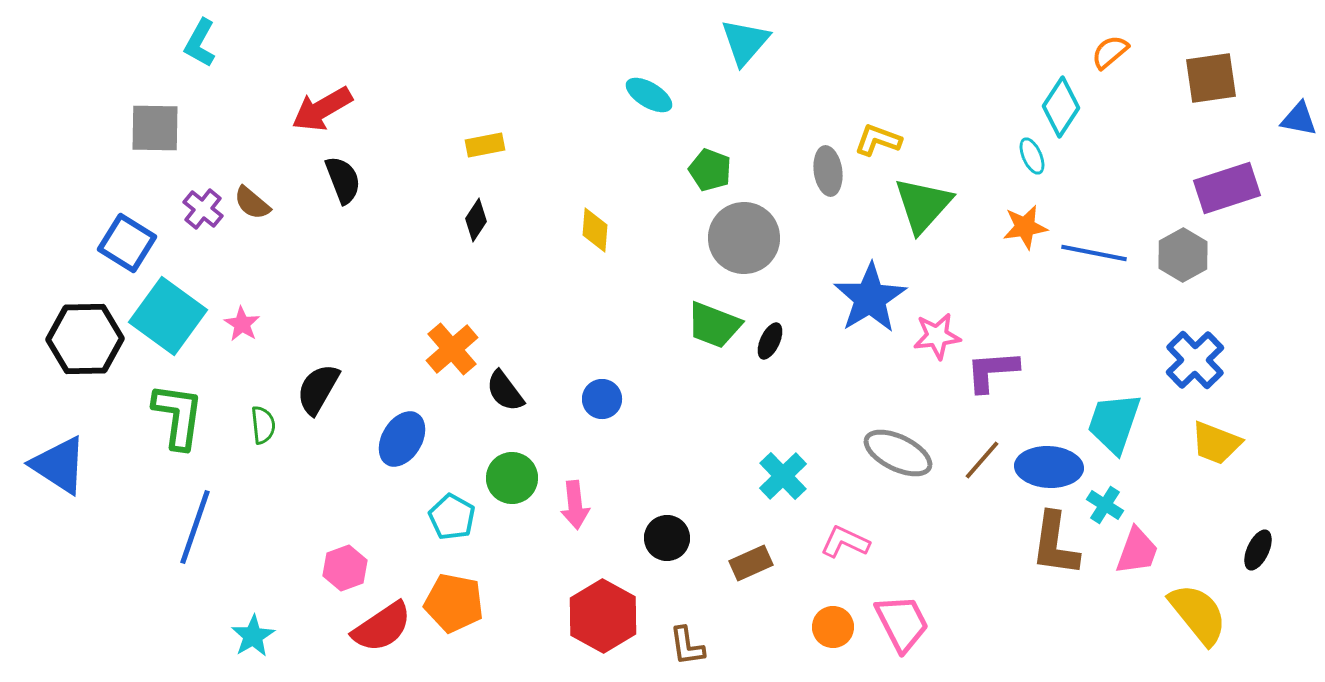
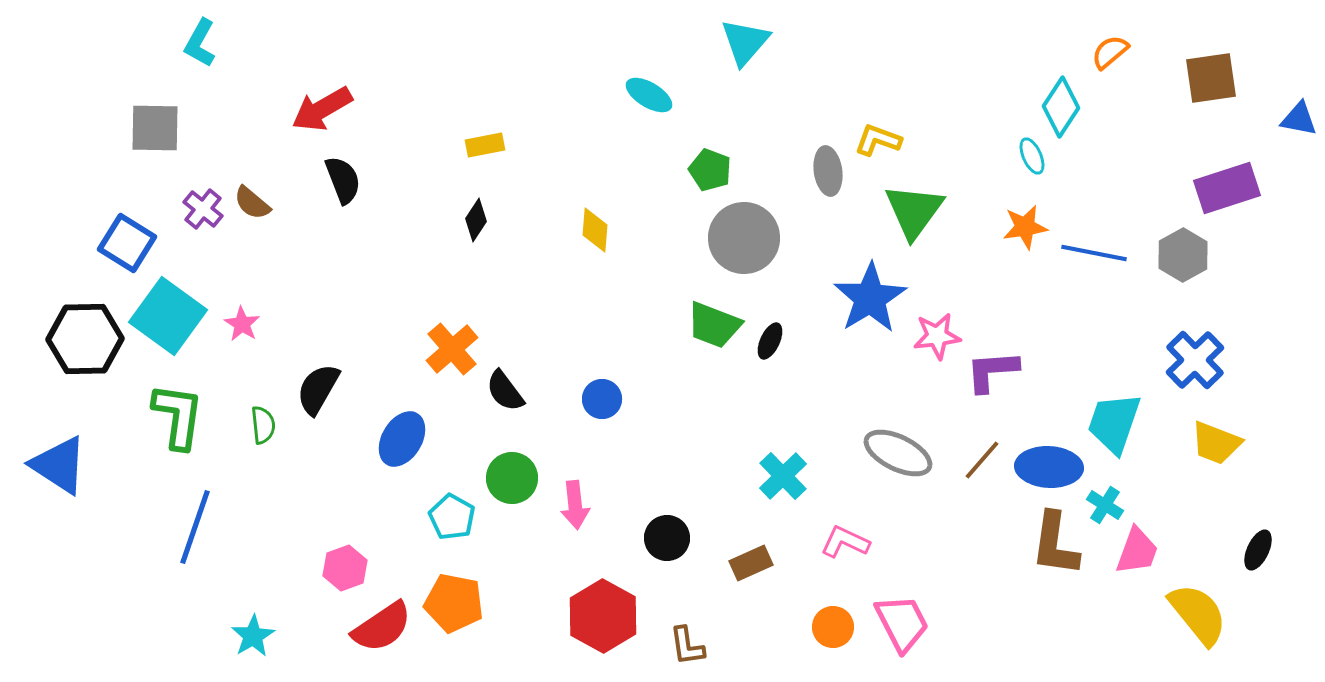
green triangle at (923, 205): moved 9 px left, 6 px down; rotated 6 degrees counterclockwise
